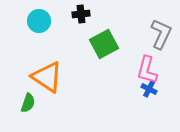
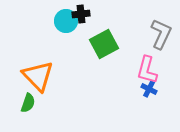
cyan circle: moved 27 px right
orange triangle: moved 9 px left, 1 px up; rotated 12 degrees clockwise
